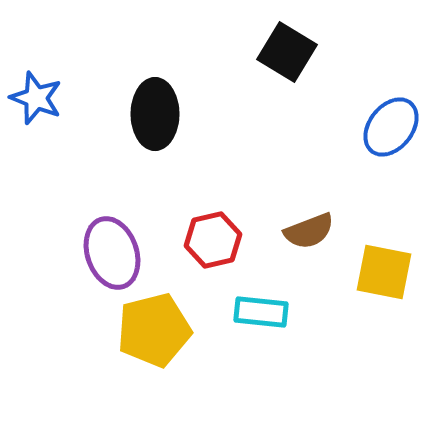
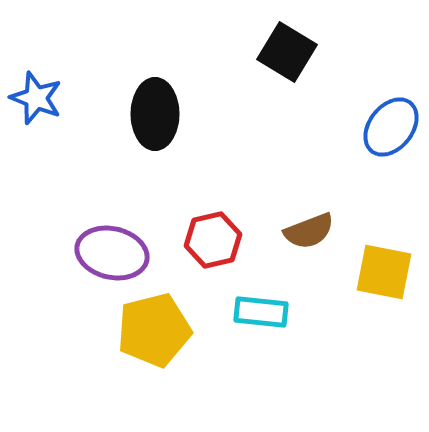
purple ellipse: rotated 58 degrees counterclockwise
